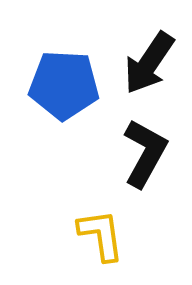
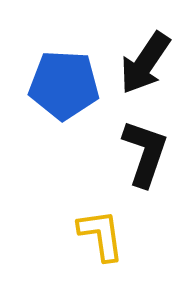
black arrow: moved 4 px left
black L-shape: rotated 10 degrees counterclockwise
